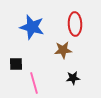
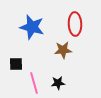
black star: moved 15 px left, 5 px down
